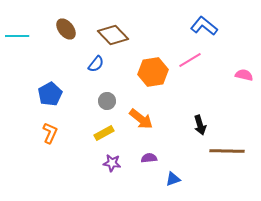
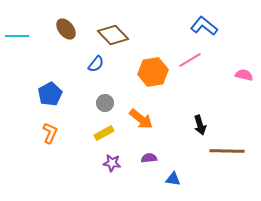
gray circle: moved 2 px left, 2 px down
blue triangle: rotated 28 degrees clockwise
